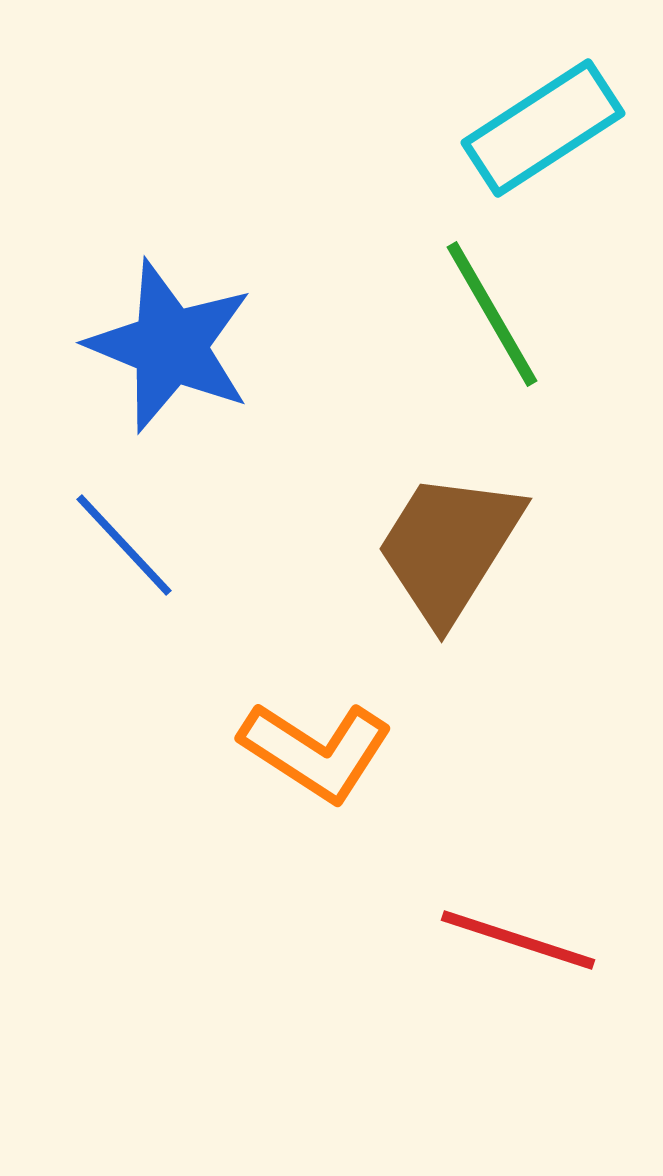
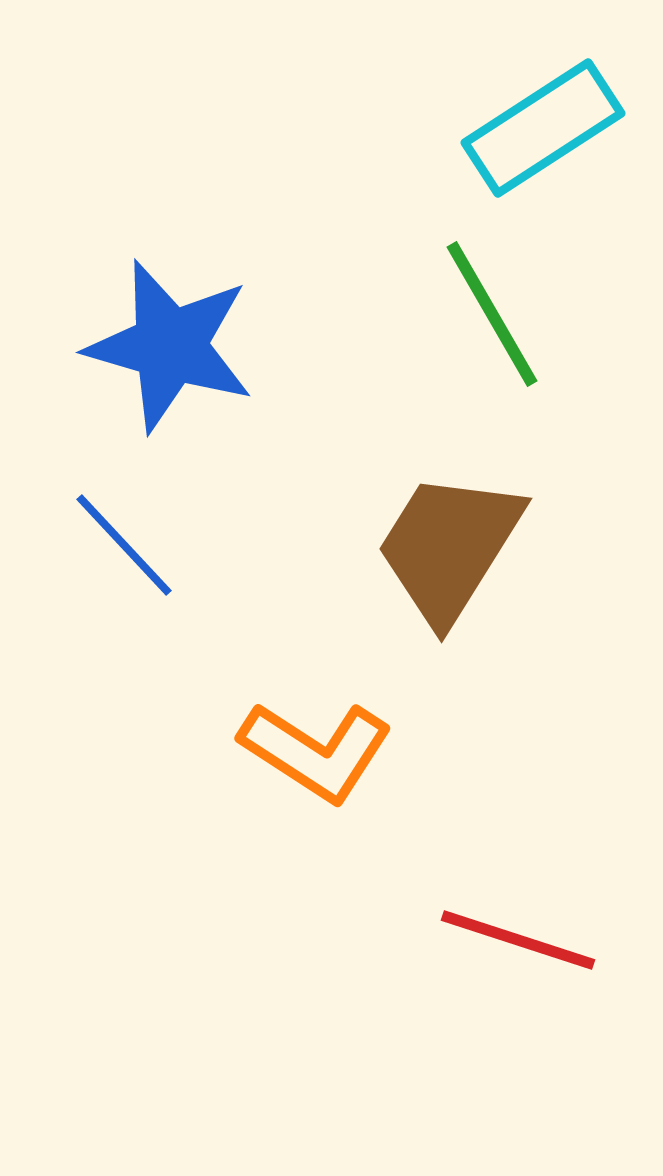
blue star: rotated 6 degrees counterclockwise
